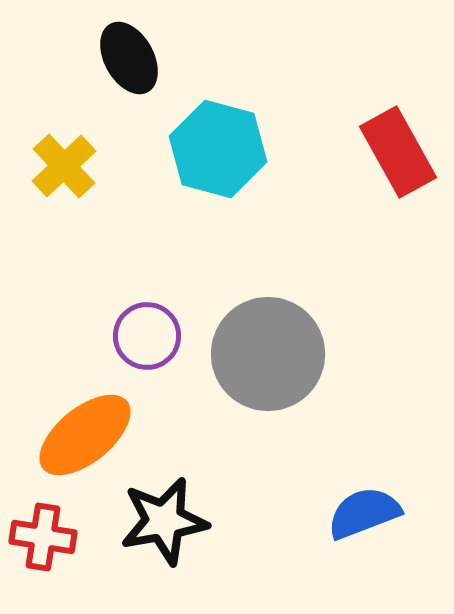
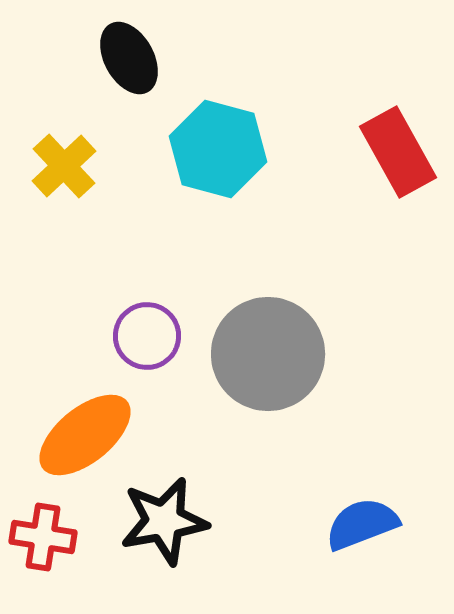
blue semicircle: moved 2 px left, 11 px down
